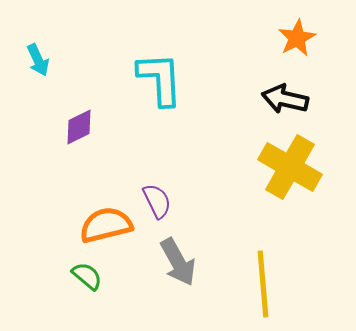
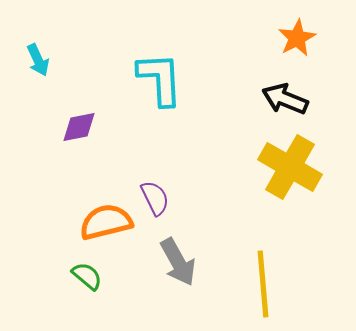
black arrow: rotated 9 degrees clockwise
purple diamond: rotated 15 degrees clockwise
purple semicircle: moved 2 px left, 3 px up
orange semicircle: moved 3 px up
